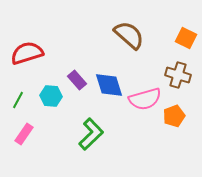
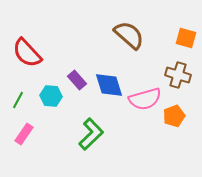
orange square: rotated 10 degrees counterclockwise
red semicircle: rotated 116 degrees counterclockwise
